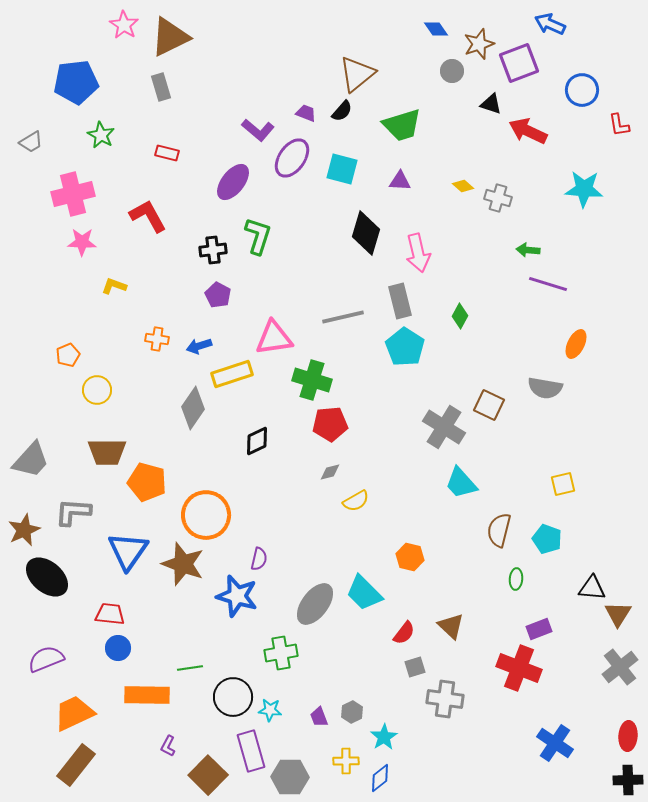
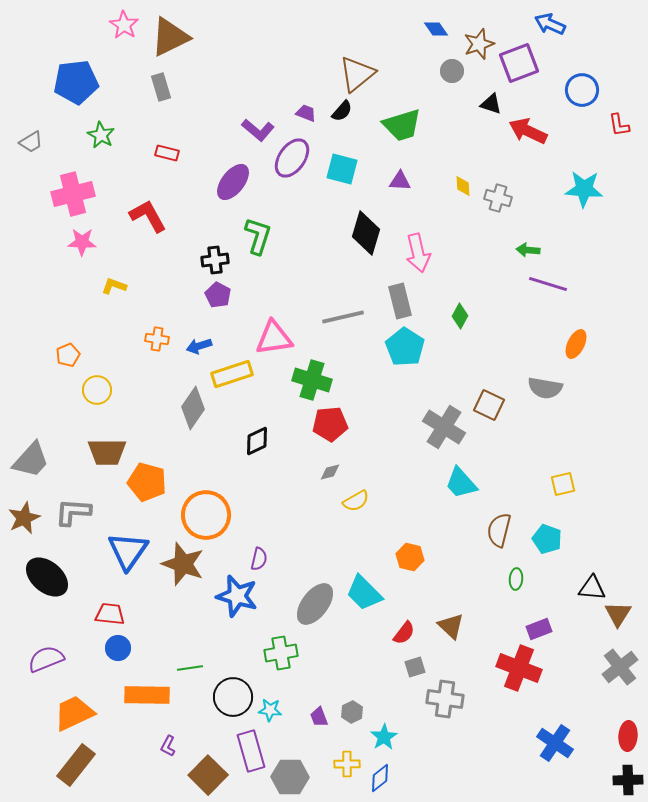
yellow diamond at (463, 186): rotated 45 degrees clockwise
black cross at (213, 250): moved 2 px right, 10 px down
brown star at (24, 530): moved 12 px up
yellow cross at (346, 761): moved 1 px right, 3 px down
